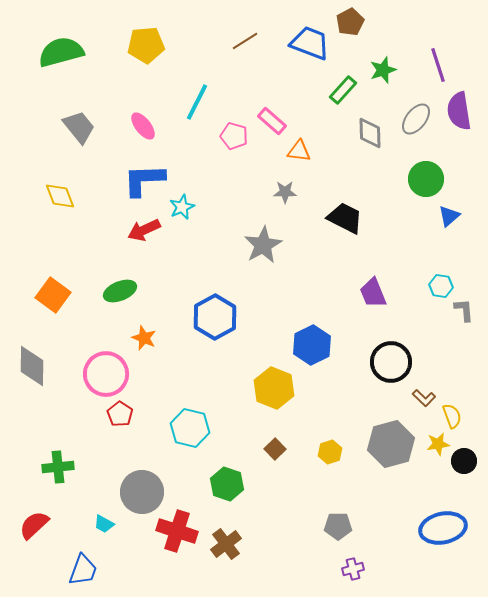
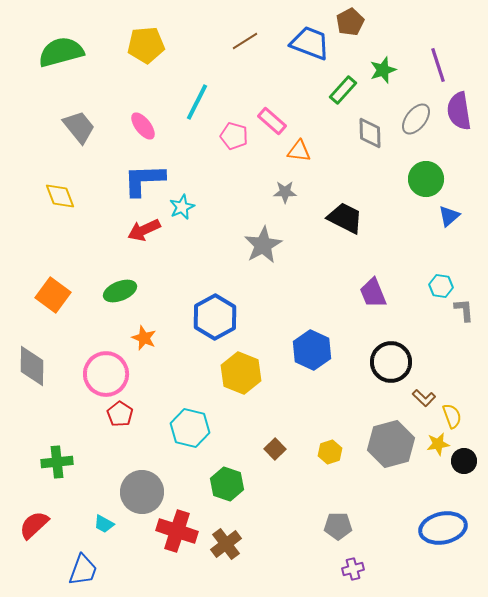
blue hexagon at (312, 345): moved 5 px down; rotated 9 degrees counterclockwise
yellow hexagon at (274, 388): moved 33 px left, 15 px up
green cross at (58, 467): moved 1 px left, 5 px up
